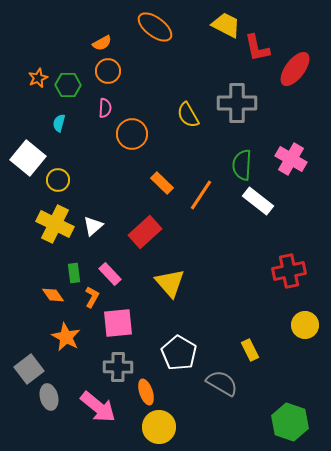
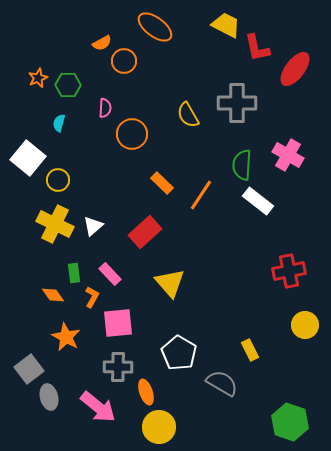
orange circle at (108, 71): moved 16 px right, 10 px up
pink cross at (291, 159): moved 3 px left, 4 px up
